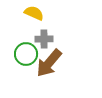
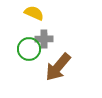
green circle: moved 3 px right, 5 px up
brown arrow: moved 9 px right, 4 px down
